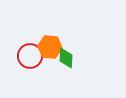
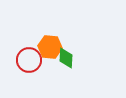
red circle: moved 1 px left, 4 px down
